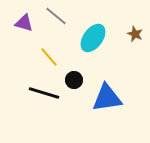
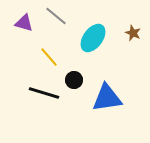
brown star: moved 2 px left, 1 px up
